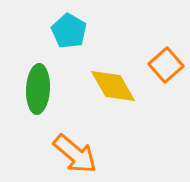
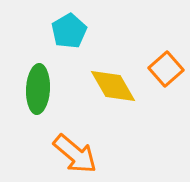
cyan pentagon: rotated 12 degrees clockwise
orange square: moved 4 px down
